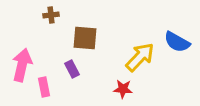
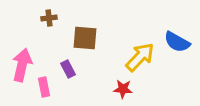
brown cross: moved 2 px left, 3 px down
purple rectangle: moved 4 px left
